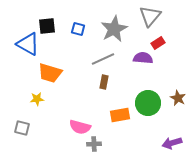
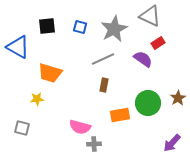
gray triangle: rotated 45 degrees counterclockwise
blue square: moved 2 px right, 2 px up
blue triangle: moved 10 px left, 3 px down
purple semicircle: moved 1 px down; rotated 30 degrees clockwise
brown rectangle: moved 3 px down
brown star: rotated 14 degrees clockwise
purple arrow: rotated 30 degrees counterclockwise
